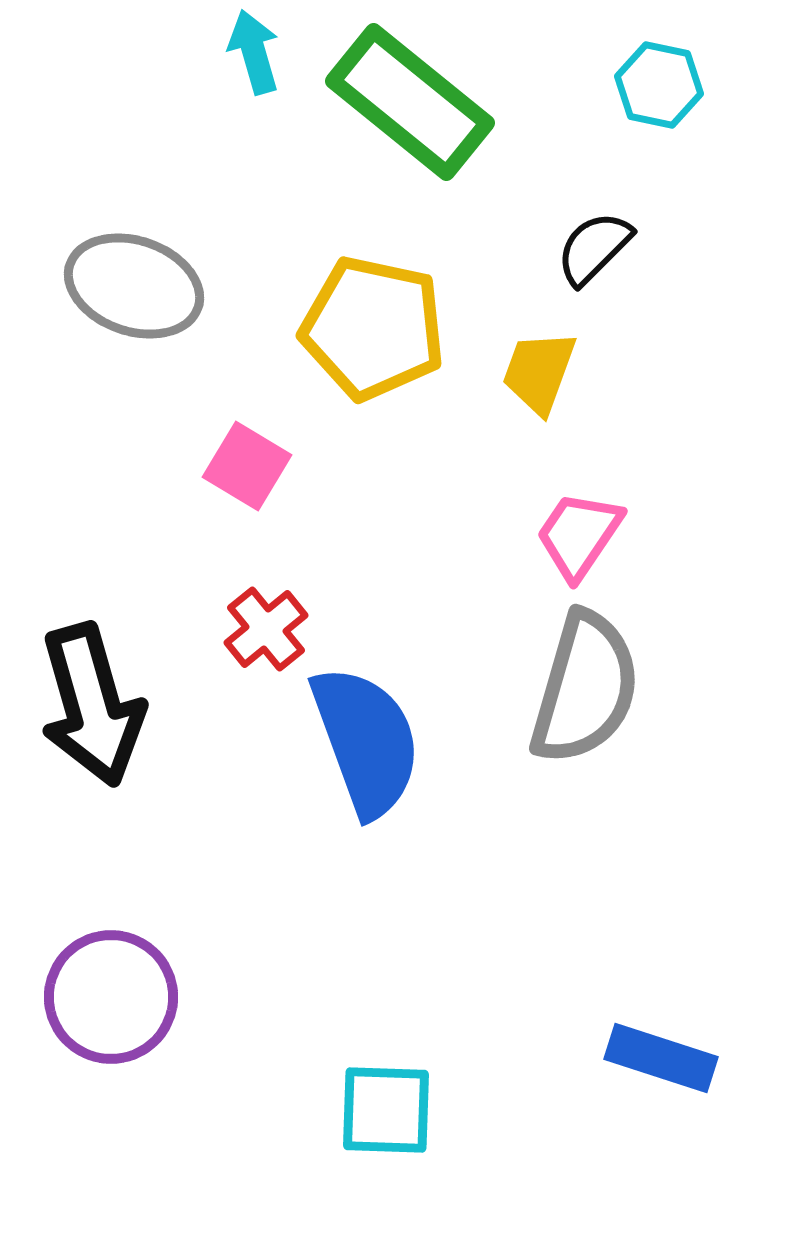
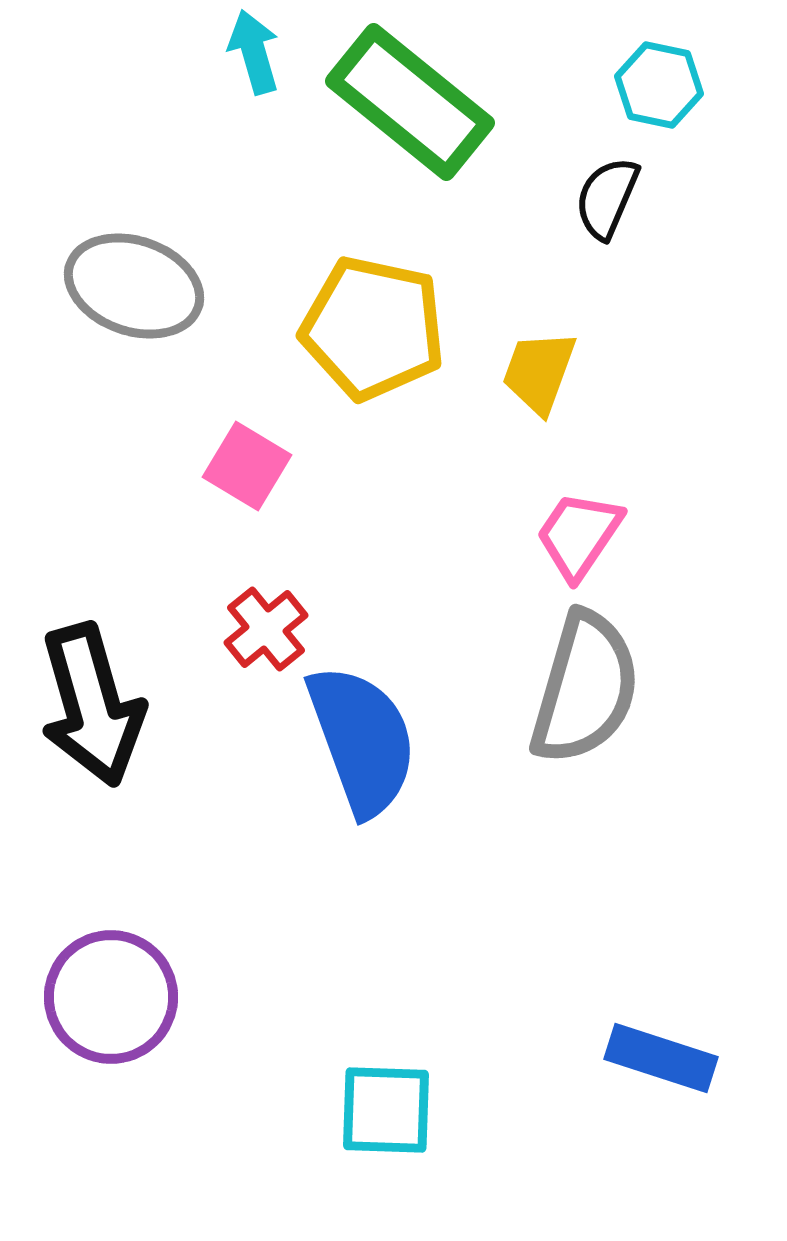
black semicircle: moved 13 px right, 50 px up; rotated 22 degrees counterclockwise
blue semicircle: moved 4 px left, 1 px up
